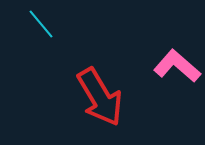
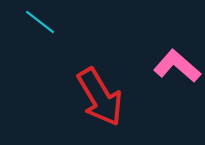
cyan line: moved 1 px left, 2 px up; rotated 12 degrees counterclockwise
